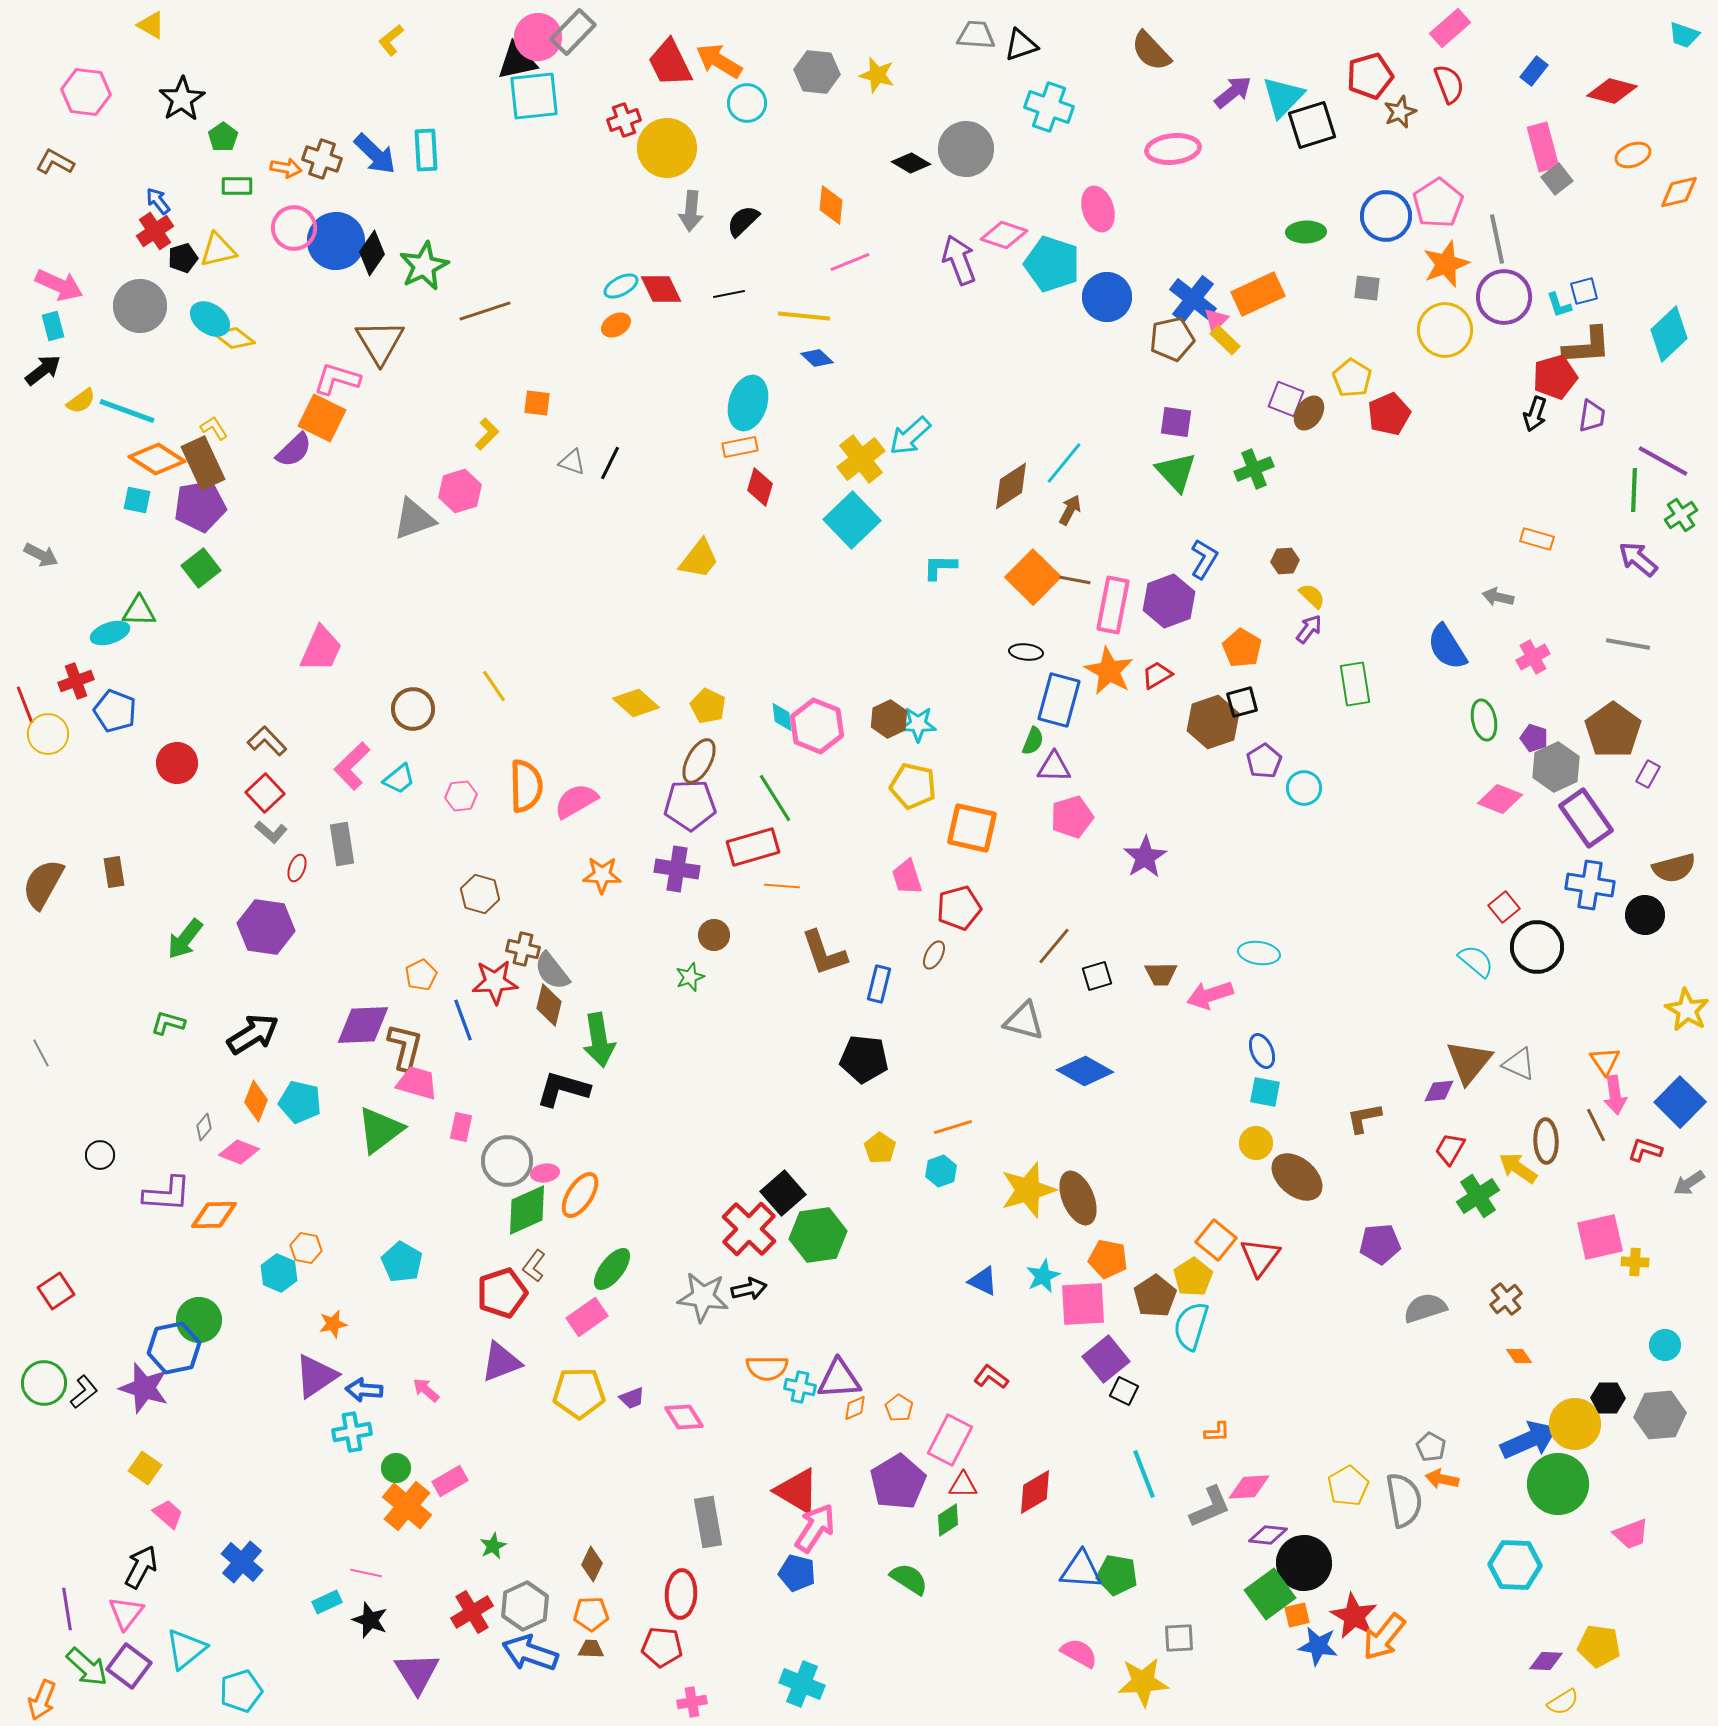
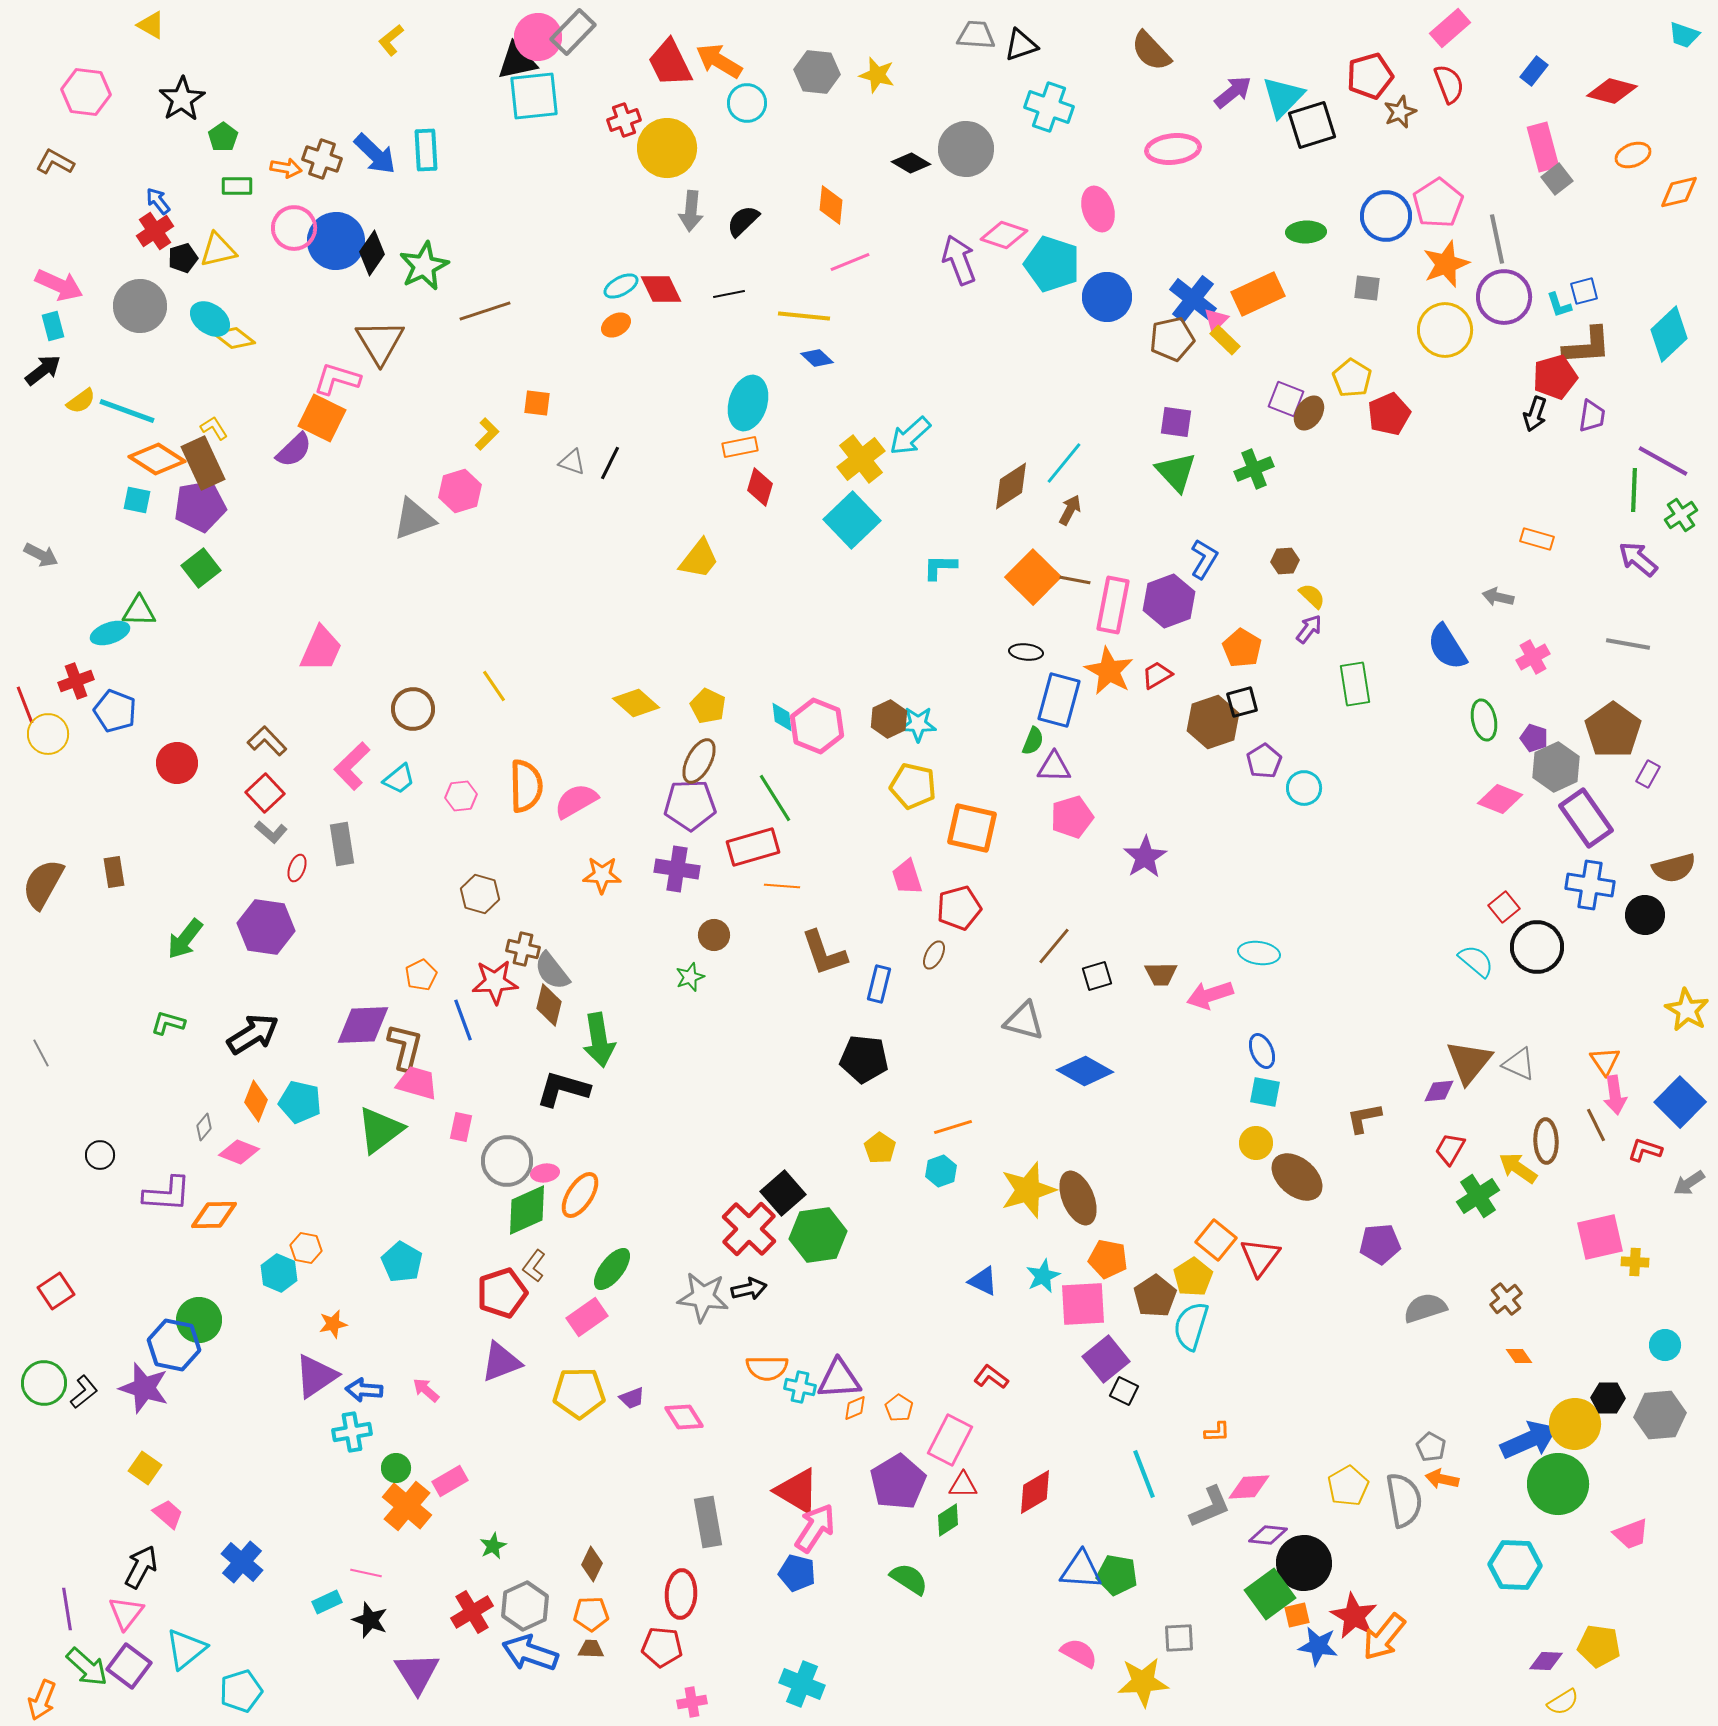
blue hexagon at (174, 1348): moved 3 px up; rotated 24 degrees clockwise
